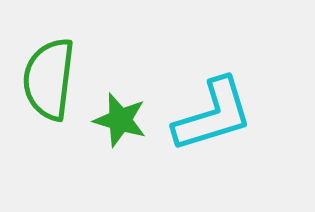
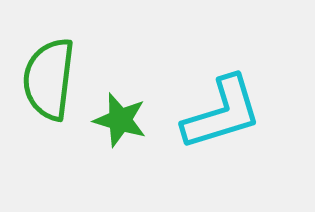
cyan L-shape: moved 9 px right, 2 px up
